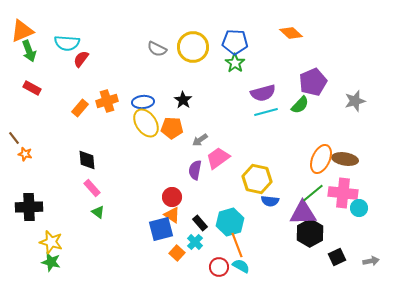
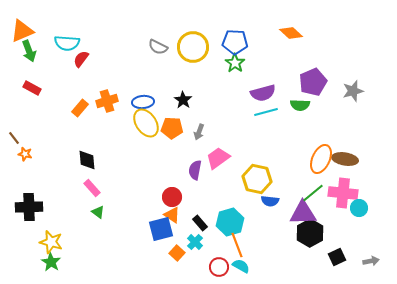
gray semicircle at (157, 49): moved 1 px right, 2 px up
gray star at (355, 101): moved 2 px left, 10 px up
green semicircle at (300, 105): rotated 48 degrees clockwise
gray arrow at (200, 140): moved 1 px left, 8 px up; rotated 35 degrees counterclockwise
green star at (51, 262): rotated 18 degrees clockwise
